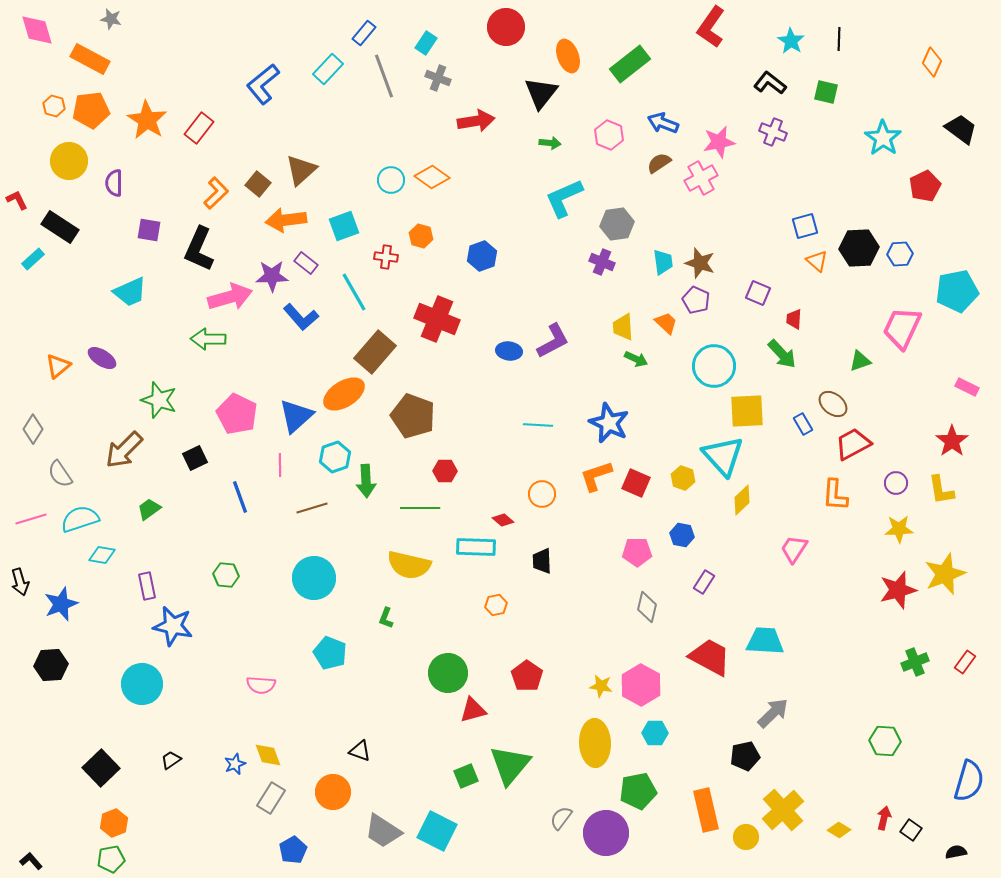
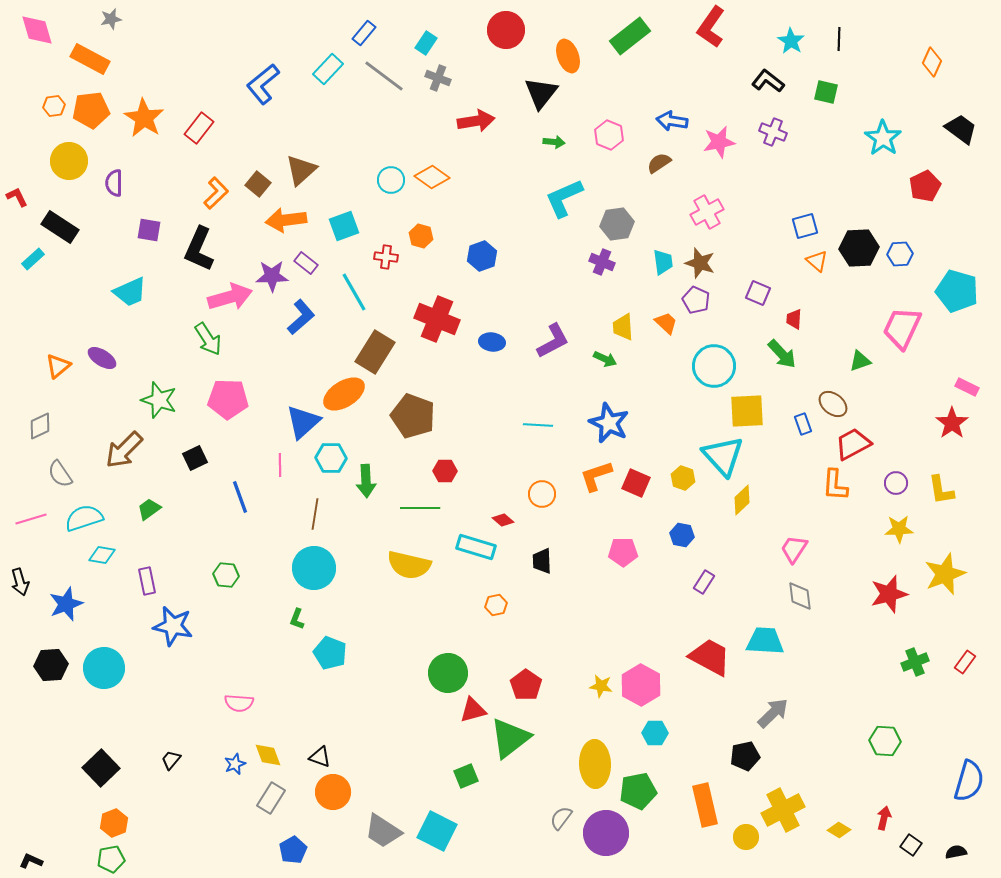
gray star at (111, 19): rotated 25 degrees counterclockwise
red circle at (506, 27): moved 3 px down
green rectangle at (630, 64): moved 28 px up
gray line at (384, 76): rotated 33 degrees counterclockwise
black L-shape at (770, 83): moved 2 px left, 2 px up
orange hexagon at (54, 106): rotated 25 degrees counterclockwise
orange star at (147, 120): moved 3 px left, 2 px up
blue arrow at (663, 123): moved 9 px right, 2 px up; rotated 12 degrees counterclockwise
green arrow at (550, 143): moved 4 px right, 1 px up
pink cross at (701, 178): moved 6 px right, 34 px down
red L-shape at (17, 200): moved 3 px up
cyan pentagon at (957, 291): rotated 27 degrees clockwise
blue L-shape at (301, 317): rotated 90 degrees counterclockwise
green arrow at (208, 339): rotated 124 degrees counterclockwise
blue ellipse at (509, 351): moved 17 px left, 9 px up
brown rectangle at (375, 352): rotated 9 degrees counterclockwise
green arrow at (636, 359): moved 31 px left
pink pentagon at (237, 414): moved 9 px left, 15 px up; rotated 24 degrees counterclockwise
blue triangle at (296, 416): moved 7 px right, 6 px down
blue rectangle at (803, 424): rotated 10 degrees clockwise
gray diamond at (33, 429): moved 7 px right, 3 px up; rotated 32 degrees clockwise
red star at (952, 441): moved 18 px up
cyan hexagon at (335, 457): moved 4 px left, 1 px down; rotated 20 degrees clockwise
orange L-shape at (835, 495): moved 10 px up
brown line at (312, 508): moved 3 px right, 6 px down; rotated 64 degrees counterclockwise
cyan semicircle at (80, 519): moved 4 px right, 1 px up
cyan rectangle at (476, 547): rotated 15 degrees clockwise
pink pentagon at (637, 552): moved 14 px left
cyan circle at (314, 578): moved 10 px up
purple rectangle at (147, 586): moved 5 px up
red star at (898, 590): moved 9 px left, 4 px down
blue star at (61, 604): moved 5 px right
gray diamond at (647, 607): moved 153 px right, 11 px up; rotated 20 degrees counterclockwise
green L-shape at (386, 618): moved 89 px left, 1 px down
red pentagon at (527, 676): moved 1 px left, 9 px down
cyan circle at (142, 684): moved 38 px left, 16 px up
pink semicircle at (261, 685): moved 22 px left, 18 px down
yellow ellipse at (595, 743): moved 21 px down
black triangle at (360, 751): moved 40 px left, 6 px down
black trapezoid at (171, 760): rotated 15 degrees counterclockwise
green triangle at (510, 765): moved 27 px up; rotated 12 degrees clockwise
orange rectangle at (706, 810): moved 1 px left, 5 px up
yellow cross at (783, 810): rotated 15 degrees clockwise
black square at (911, 830): moved 15 px down
black L-shape at (31, 861): rotated 25 degrees counterclockwise
